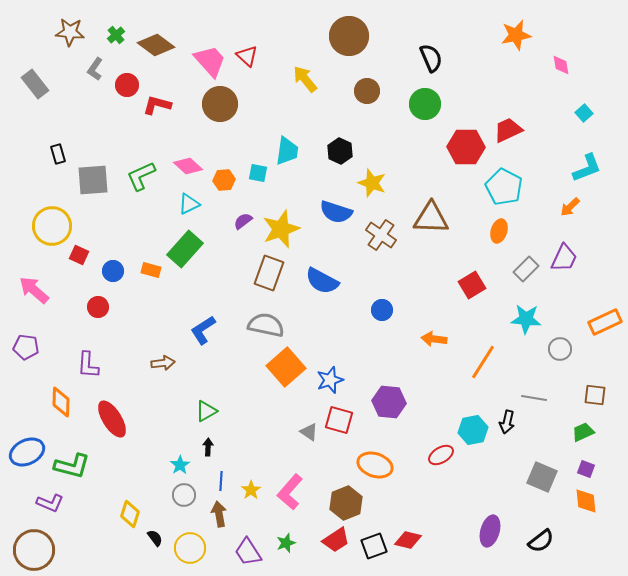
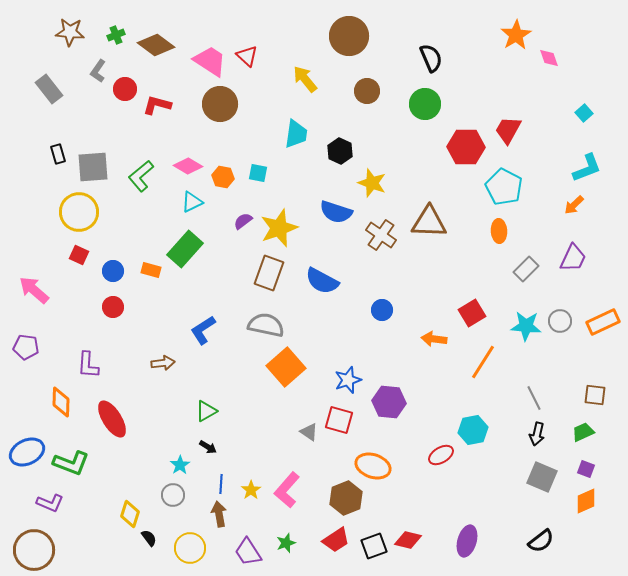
green cross at (116, 35): rotated 18 degrees clockwise
orange star at (516, 35): rotated 20 degrees counterclockwise
pink trapezoid at (210, 61): rotated 15 degrees counterclockwise
pink diamond at (561, 65): moved 12 px left, 7 px up; rotated 10 degrees counterclockwise
gray L-shape at (95, 69): moved 3 px right, 2 px down
gray rectangle at (35, 84): moved 14 px right, 5 px down
red circle at (127, 85): moved 2 px left, 4 px down
red trapezoid at (508, 130): rotated 36 degrees counterclockwise
cyan trapezoid at (287, 151): moved 9 px right, 17 px up
pink diamond at (188, 166): rotated 12 degrees counterclockwise
green L-shape at (141, 176): rotated 16 degrees counterclockwise
gray square at (93, 180): moved 13 px up
orange hexagon at (224, 180): moved 1 px left, 3 px up; rotated 15 degrees clockwise
cyan triangle at (189, 204): moved 3 px right, 2 px up
orange arrow at (570, 207): moved 4 px right, 2 px up
brown triangle at (431, 218): moved 2 px left, 4 px down
yellow circle at (52, 226): moved 27 px right, 14 px up
yellow star at (281, 229): moved 2 px left, 1 px up
orange ellipse at (499, 231): rotated 20 degrees counterclockwise
purple trapezoid at (564, 258): moved 9 px right
red square at (472, 285): moved 28 px down
red circle at (98, 307): moved 15 px right
cyan star at (526, 319): moved 7 px down
orange rectangle at (605, 322): moved 2 px left
gray circle at (560, 349): moved 28 px up
blue star at (330, 380): moved 18 px right
gray line at (534, 398): rotated 55 degrees clockwise
black arrow at (507, 422): moved 30 px right, 12 px down
black arrow at (208, 447): rotated 120 degrees clockwise
orange ellipse at (375, 465): moved 2 px left, 1 px down
green L-shape at (72, 466): moved 1 px left, 3 px up; rotated 6 degrees clockwise
blue line at (221, 481): moved 3 px down
pink L-shape at (290, 492): moved 3 px left, 2 px up
gray circle at (184, 495): moved 11 px left
orange diamond at (586, 501): rotated 72 degrees clockwise
brown hexagon at (346, 503): moved 5 px up
purple ellipse at (490, 531): moved 23 px left, 10 px down
black semicircle at (155, 538): moved 6 px left
